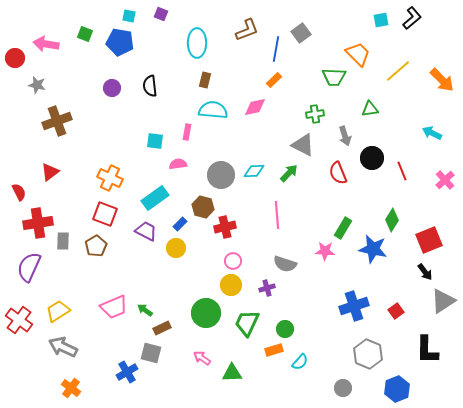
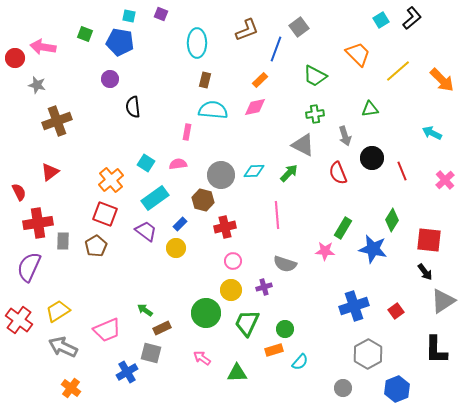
cyan square at (381, 20): rotated 21 degrees counterclockwise
gray square at (301, 33): moved 2 px left, 6 px up
pink arrow at (46, 44): moved 3 px left, 3 px down
blue line at (276, 49): rotated 10 degrees clockwise
green trapezoid at (334, 77): moved 19 px left, 1 px up; rotated 25 degrees clockwise
orange rectangle at (274, 80): moved 14 px left
black semicircle at (150, 86): moved 17 px left, 21 px down
purple circle at (112, 88): moved 2 px left, 9 px up
cyan square at (155, 141): moved 9 px left, 22 px down; rotated 24 degrees clockwise
orange cross at (110, 178): moved 1 px right, 2 px down; rotated 25 degrees clockwise
brown hexagon at (203, 207): moved 7 px up
purple trapezoid at (146, 231): rotated 10 degrees clockwise
red square at (429, 240): rotated 28 degrees clockwise
yellow circle at (231, 285): moved 5 px down
purple cross at (267, 288): moved 3 px left, 1 px up
pink trapezoid at (114, 307): moved 7 px left, 23 px down
black L-shape at (427, 350): moved 9 px right
gray hexagon at (368, 354): rotated 8 degrees clockwise
green triangle at (232, 373): moved 5 px right
